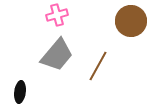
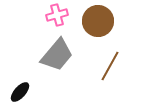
brown circle: moved 33 px left
brown line: moved 12 px right
black ellipse: rotated 35 degrees clockwise
